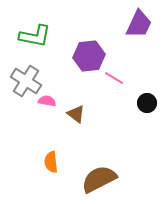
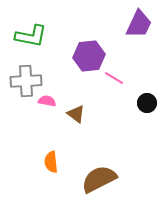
green L-shape: moved 4 px left
gray cross: rotated 36 degrees counterclockwise
